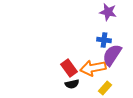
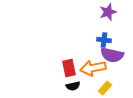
purple star: rotated 30 degrees counterclockwise
purple semicircle: rotated 110 degrees counterclockwise
red rectangle: rotated 24 degrees clockwise
black semicircle: moved 1 px right, 2 px down
